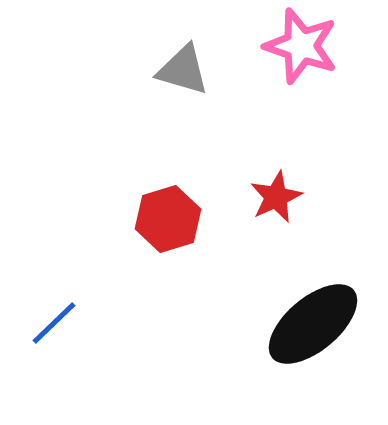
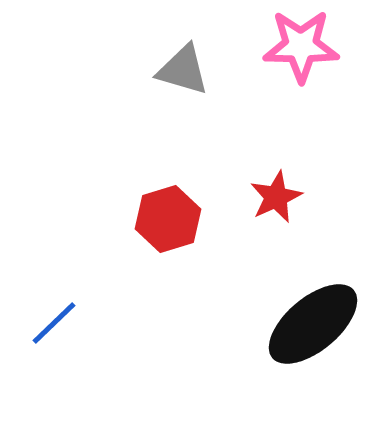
pink star: rotated 18 degrees counterclockwise
